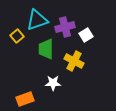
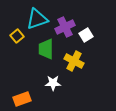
cyan triangle: moved 1 px up
purple cross: rotated 12 degrees counterclockwise
orange rectangle: moved 3 px left
